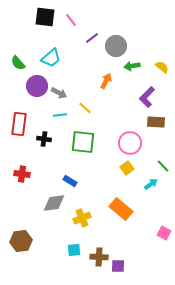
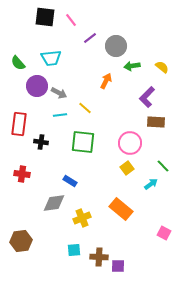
purple line: moved 2 px left
cyan trapezoid: rotated 35 degrees clockwise
black cross: moved 3 px left, 3 px down
